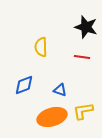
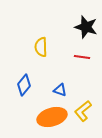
blue diamond: rotated 30 degrees counterclockwise
yellow L-shape: rotated 30 degrees counterclockwise
